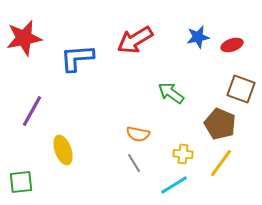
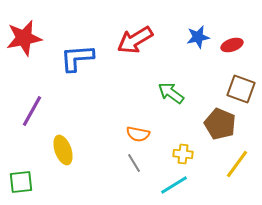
yellow line: moved 16 px right, 1 px down
